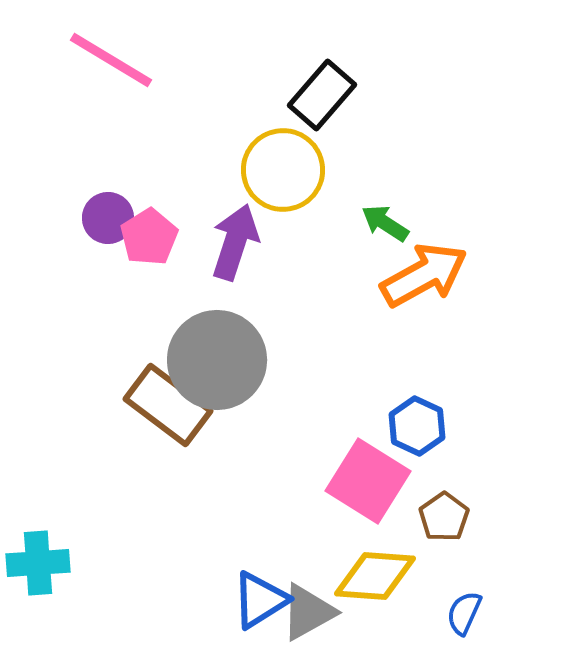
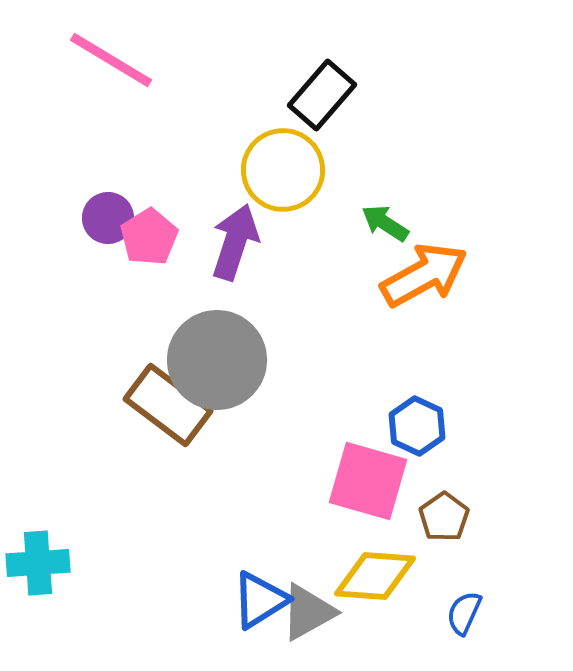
pink square: rotated 16 degrees counterclockwise
